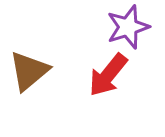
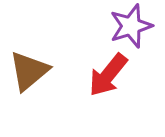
purple star: moved 3 px right, 1 px up
